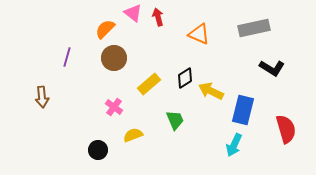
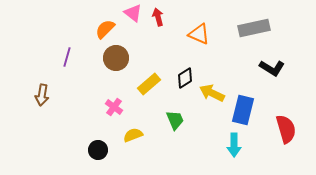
brown circle: moved 2 px right
yellow arrow: moved 1 px right, 2 px down
brown arrow: moved 2 px up; rotated 15 degrees clockwise
cyan arrow: rotated 25 degrees counterclockwise
